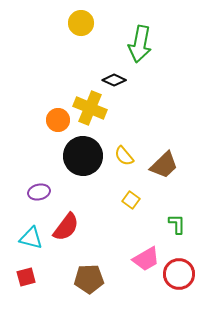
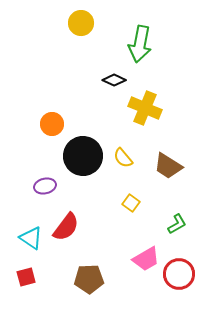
yellow cross: moved 55 px right
orange circle: moved 6 px left, 4 px down
yellow semicircle: moved 1 px left, 2 px down
brown trapezoid: moved 4 px right, 1 px down; rotated 76 degrees clockwise
purple ellipse: moved 6 px right, 6 px up
yellow square: moved 3 px down
green L-shape: rotated 60 degrees clockwise
cyan triangle: rotated 20 degrees clockwise
